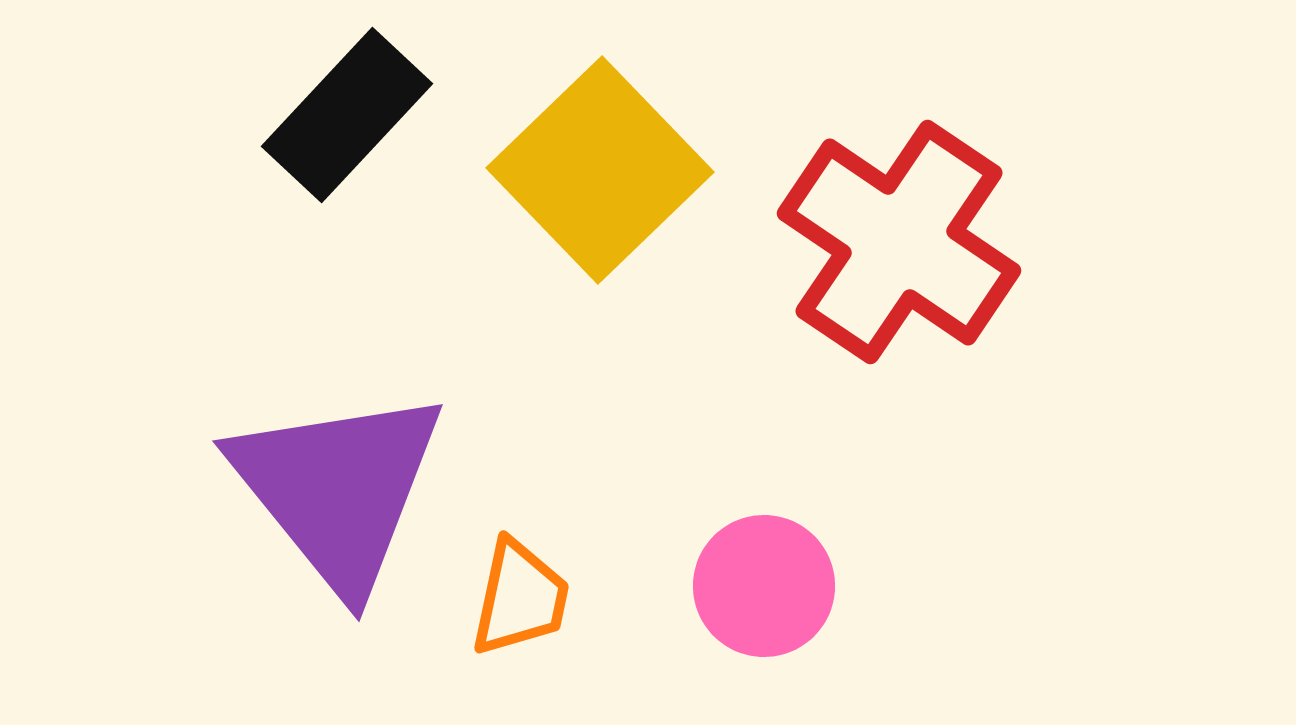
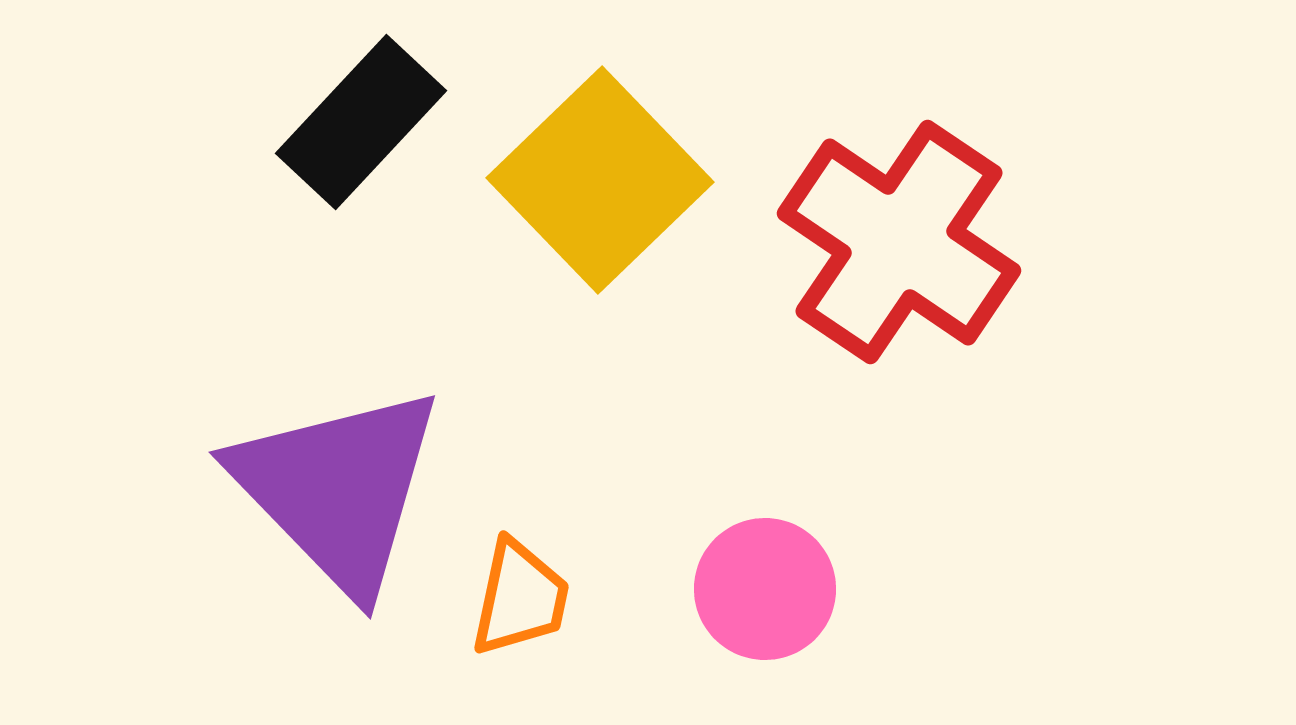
black rectangle: moved 14 px right, 7 px down
yellow square: moved 10 px down
purple triangle: rotated 5 degrees counterclockwise
pink circle: moved 1 px right, 3 px down
